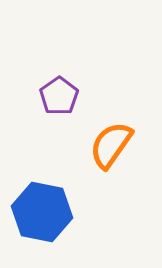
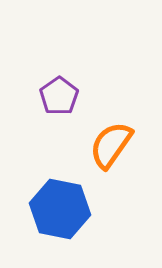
blue hexagon: moved 18 px right, 3 px up
